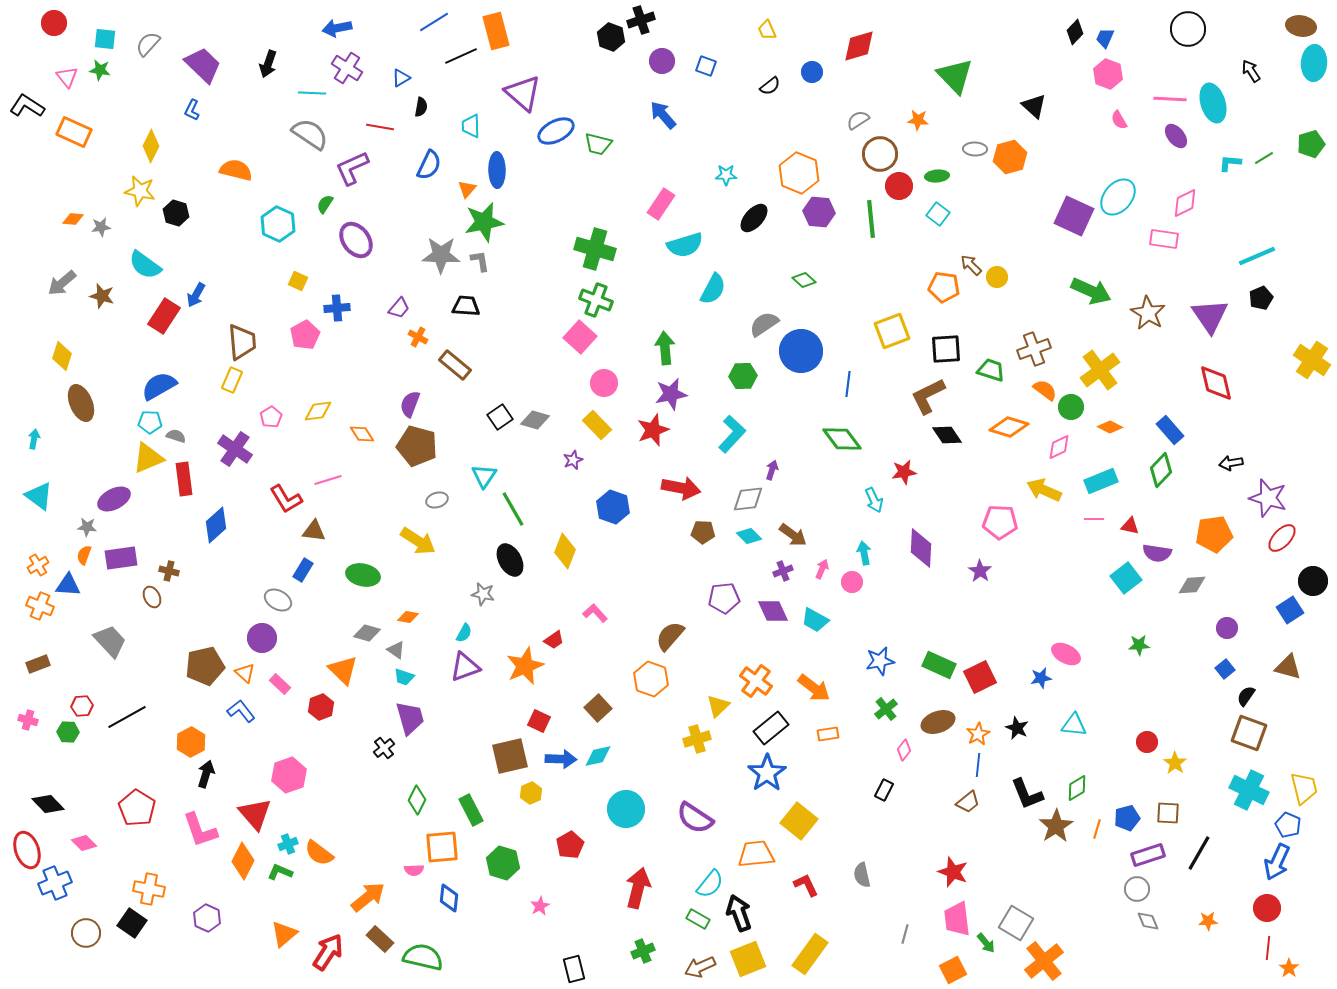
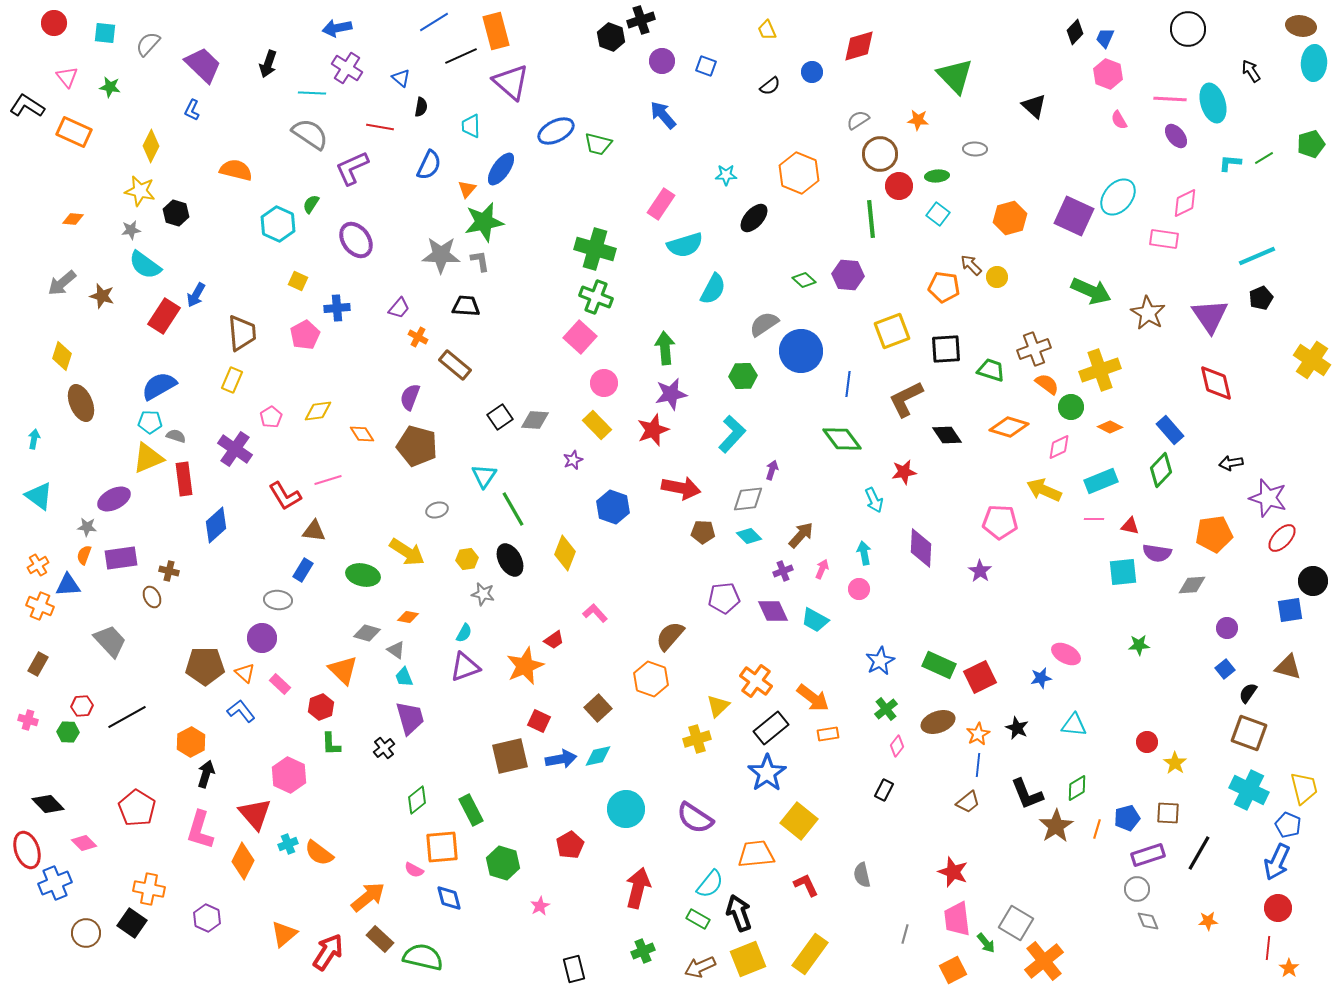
cyan square at (105, 39): moved 6 px up
green star at (100, 70): moved 10 px right, 17 px down
blue triangle at (401, 78): rotated 48 degrees counterclockwise
purple triangle at (523, 93): moved 12 px left, 11 px up
orange hexagon at (1010, 157): moved 61 px down
blue ellipse at (497, 170): moved 4 px right, 1 px up; rotated 36 degrees clockwise
green semicircle at (325, 204): moved 14 px left
purple hexagon at (819, 212): moved 29 px right, 63 px down
gray star at (101, 227): moved 30 px right, 3 px down
green cross at (596, 300): moved 3 px up
brown trapezoid at (242, 342): moved 9 px up
yellow cross at (1100, 370): rotated 18 degrees clockwise
orange semicircle at (1045, 390): moved 2 px right, 6 px up
brown L-shape at (928, 396): moved 22 px left, 3 px down
purple semicircle at (410, 404): moved 7 px up
gray diamond at (535, 420): rotated 12 degrees counterclockwise
red L-shape at (286, 499): moved 1 px left, 3 px up
gray ellipse at (437, 500): moved 10 px down
brown arrow at (793, 535): moved 8 px right; rotated 84 degrees counterclockwise
yellow arrow at (418, 541): moved 11 px left, 11 px down
yellow diamond at (565, 551): moved 2 px down
cyan square at (1126, 578): moved 3 px left, 6 px up; rotated 32 degrees clockwise
pink circle at (852, 582): moved 7 px right, 7 px down
blue triangle at (68, 585): rotated 8 degrees counterclockwise
gray ellipse at (278, 600): rotated 24 degrees counterclockwise
blue square at (1290, 610): rotated 24 degrees clockwise
blue star at (880, 661): rotated 16 degrees counterclockwise
brown rectangle at (38, 664): rotated 40 degrees counterclockwise
brown pentagon at (205, 666): rotated 12 degrees clockwise
cyan trapezoid at (404, 677): rotated 50 degrees clockwise
orange arrow at (814, 688): moved 1 px left, 10 px down
black semicircle at (1246, 696): moved 2 px right, 3 px up
pink diamond at (904, 750): moved 7 px left, 4 px up
blue arrow at (561, 759): rotated 12 degrees counterclockwise
pink hexagon at (289, 775): rotated 16 degrees counterclockwise
yellow hexagon at (531, 793): moved 64 px left, 234 px up; rotated 15 degrees clockwise
green diamond at (417, 800): rotated 24 degrees clockwise
pink L-shape at (200, 830): rotated 36 degrees clockwise
pink semicircle at (414, 870): rotated 30 degrees clockwise
green L-shape at (280, 872): moved 51 px right, 128 px up; rotated 115 degrees counterclockwise
blue diamond at (449, 898): rotated 20 degrees counterclockwise
red circle at (1267, 908): moved 11 px right
